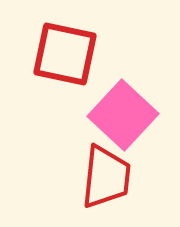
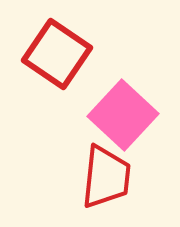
red square: moved 8 px left; rotated 22 degrees clockwise
